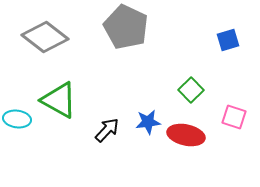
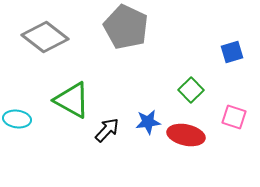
blue square: moved 4 px right, 12 px down
green triangle: moved 13 px right
